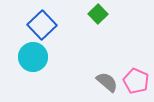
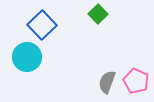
cyan circle: moved 6 px left
gray semicircle: rotated 110 degrees counterclockwise
